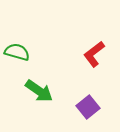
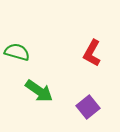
red L-shape: moved 2 px left, 1 px up; rotated 24 degrees counterclockwise
